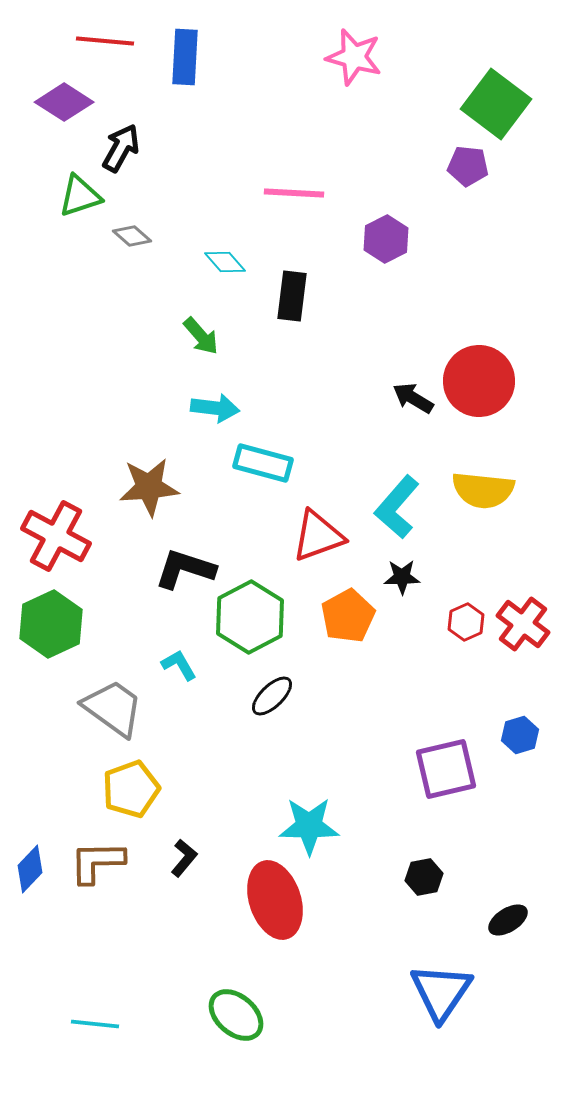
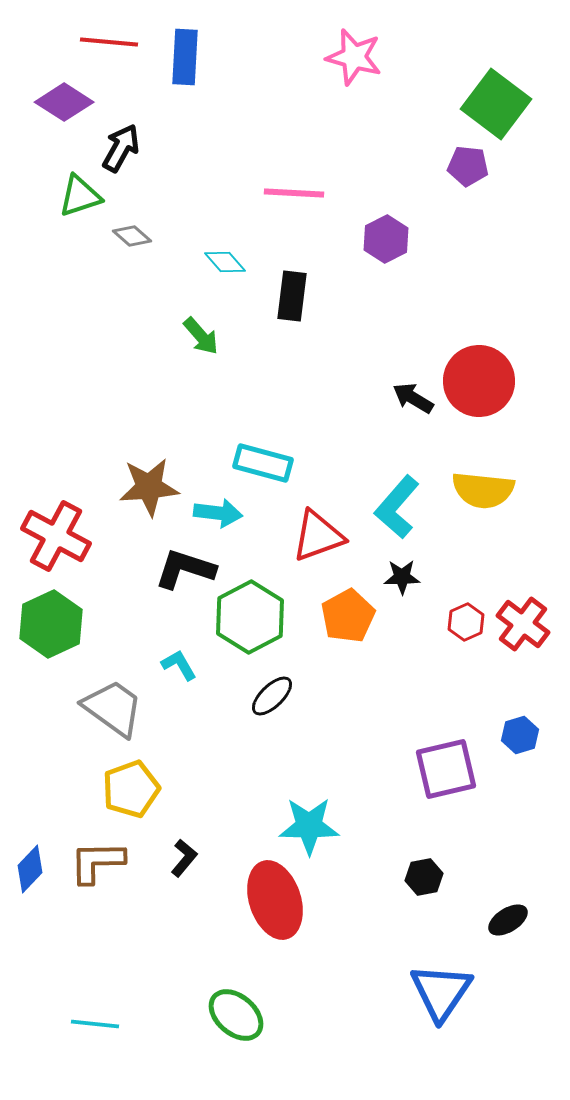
red line at (105, 41): moved 4 px right, 1 px down
cyan arrow at (215, 408): moved 3 px right, 105 px down
